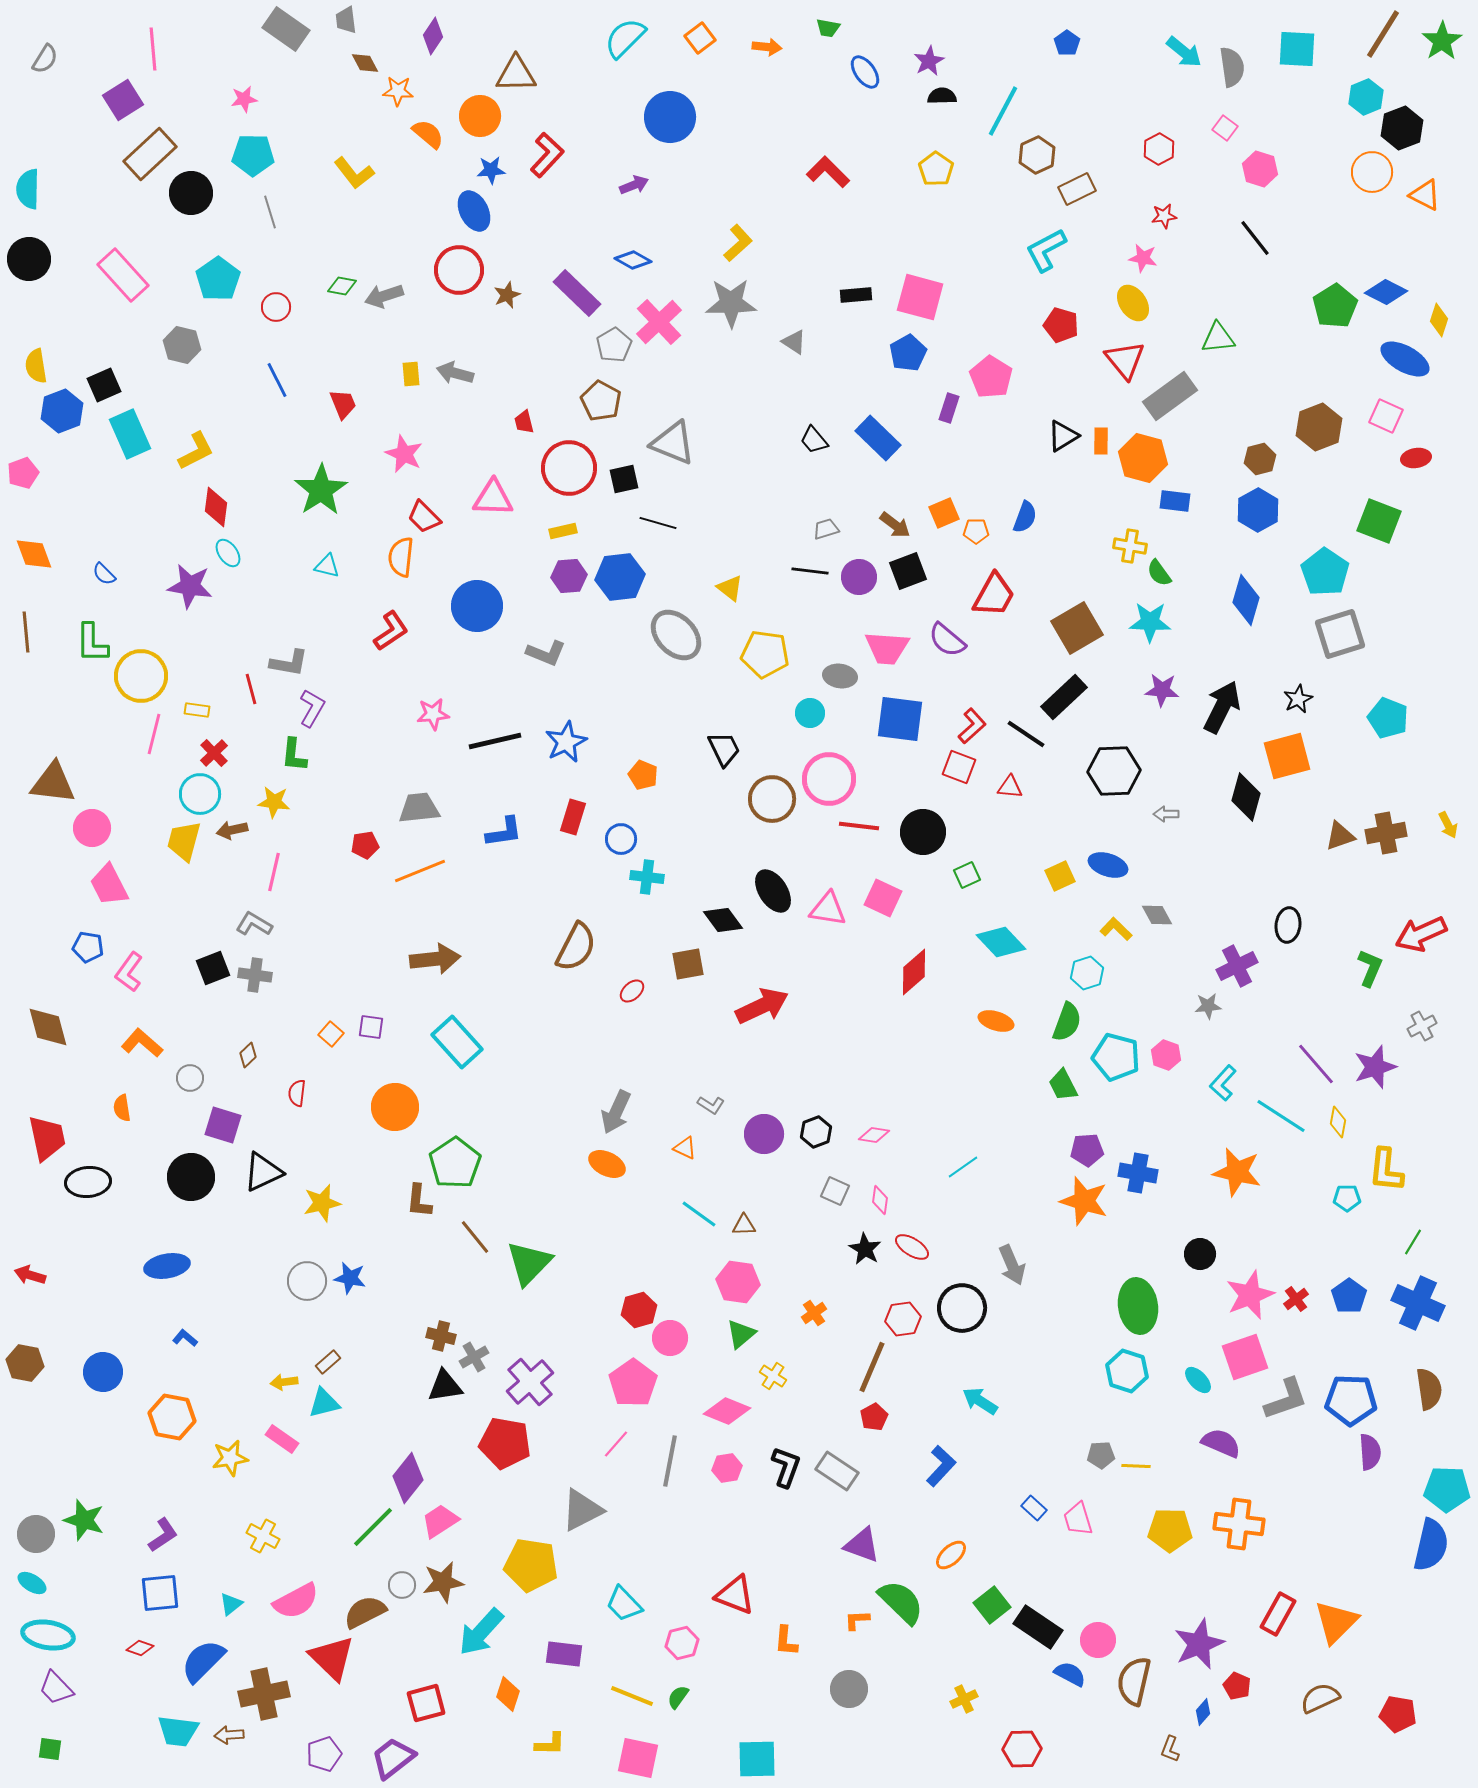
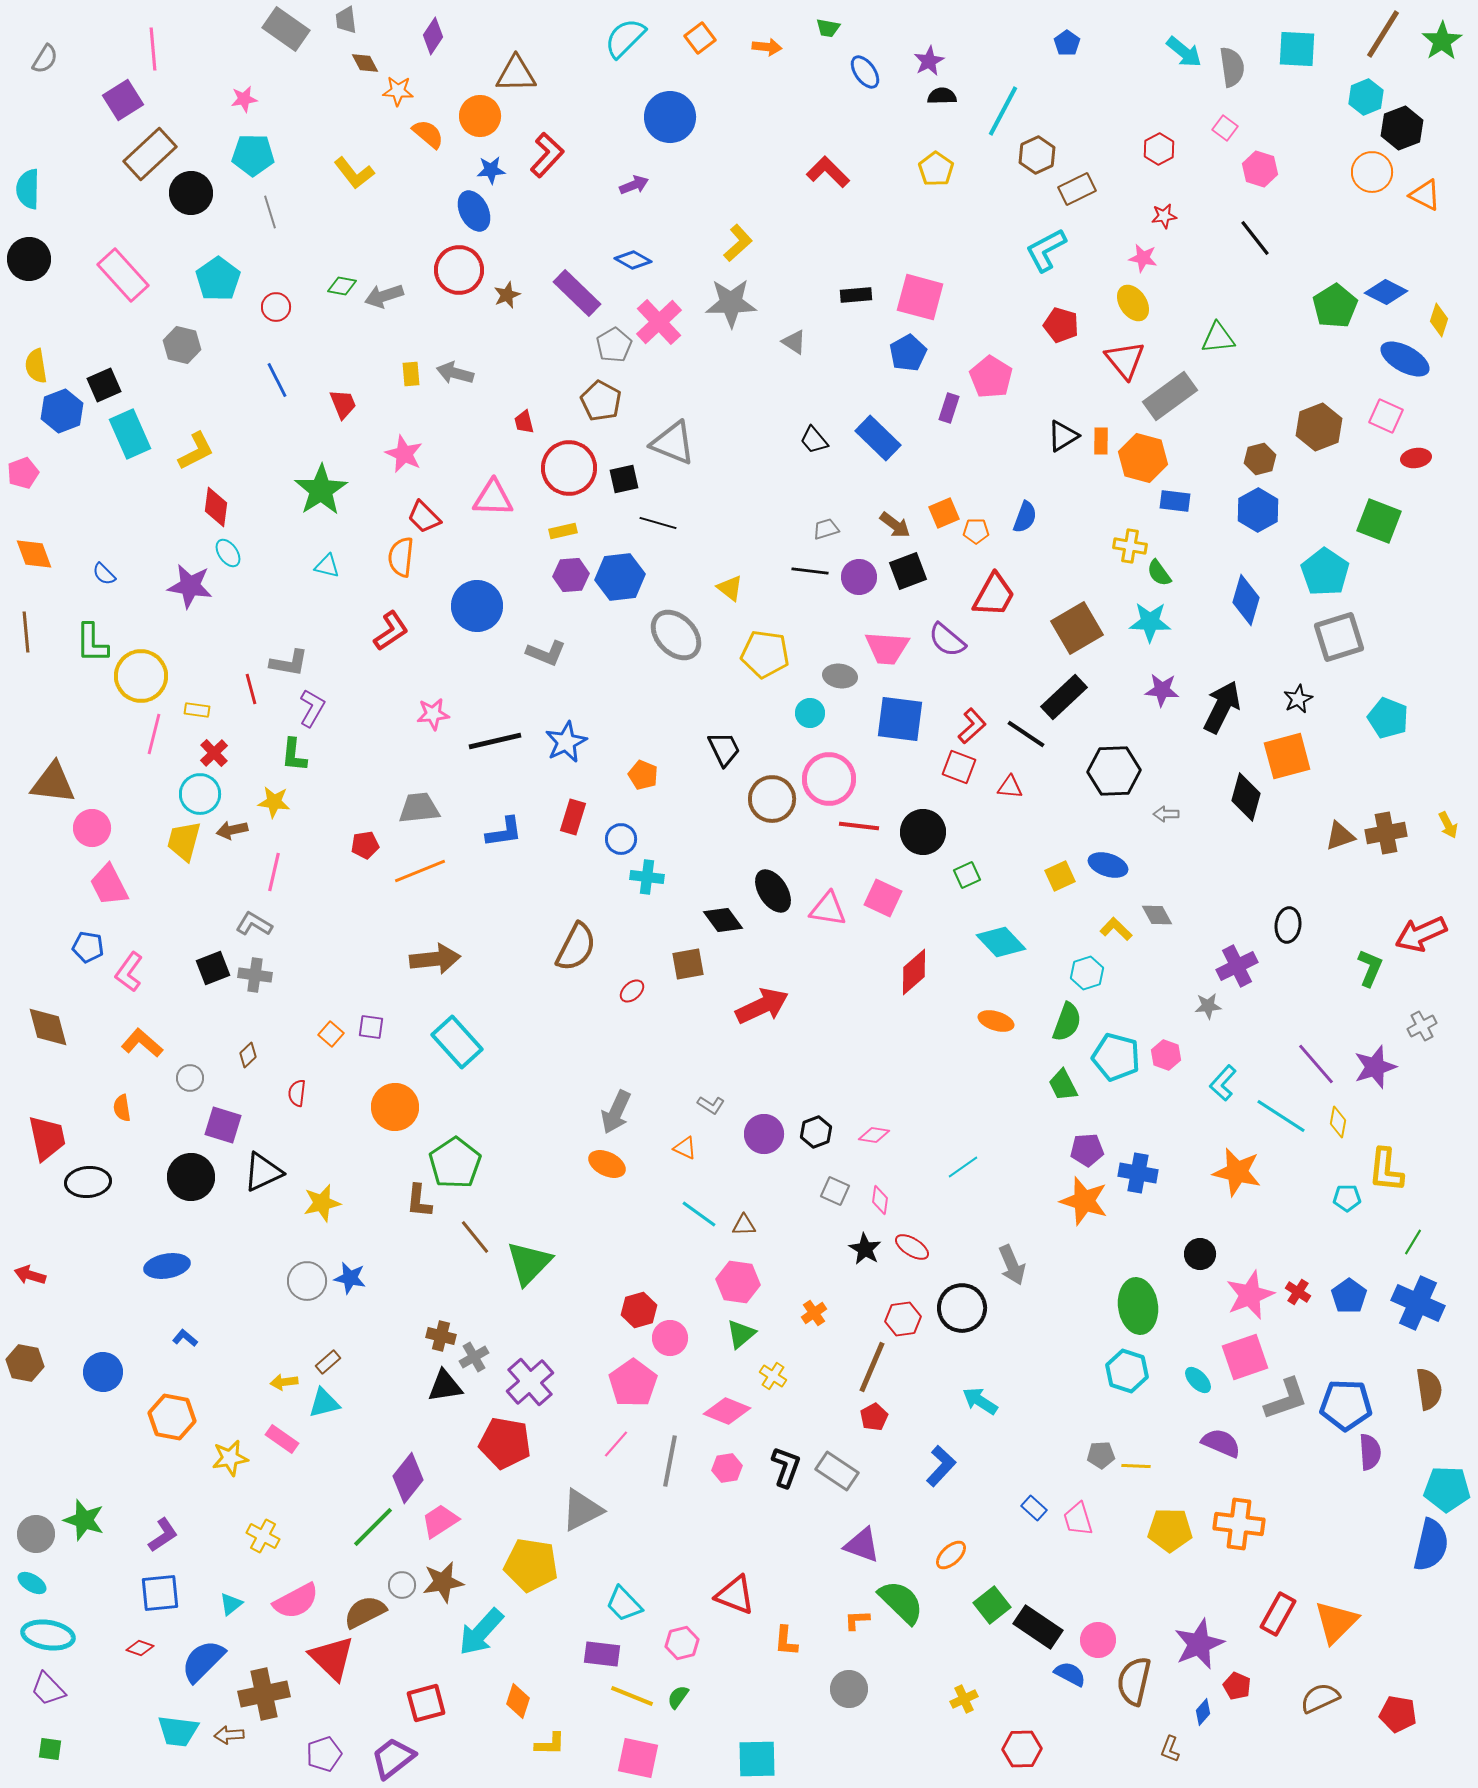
purple hexagon at (569, 576): moved 2 px right, 1 px up
gray square at (1340, 634): moved 1 px left, 3 px down
red cross at (1296, 1299): moved 2 px right, 7 px up; rotated 20 degrees counterclockwise
blue pentagon at (1351, 1400): moved 5 px left, 5 px down
purple rectangle at (564, 1654): moved 38 px right
purple trapezoid at (56, 1688): moved 8 px left, 1 px down
orange diamond at (508, 1694): moved 10 px right, 7 px down
